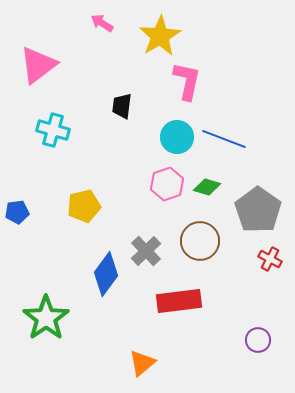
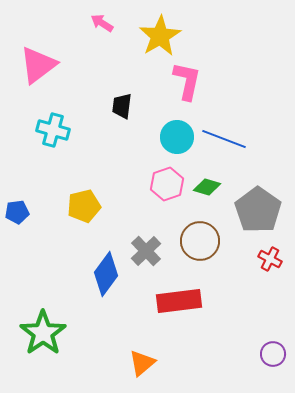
green star: moved 3 px left, 15 px down
purple circle: moved 15 px right, 14 px down
